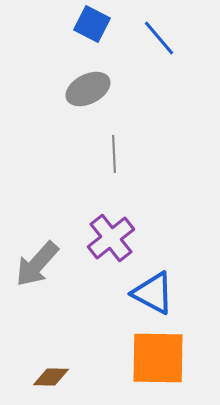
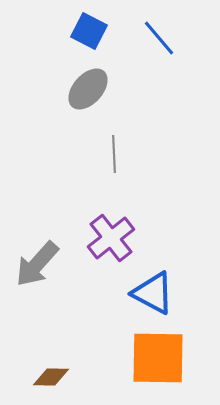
blue square: moved 3 px left, 7 px down
gray ellipse: rotated 21 degrees counterclockwise
